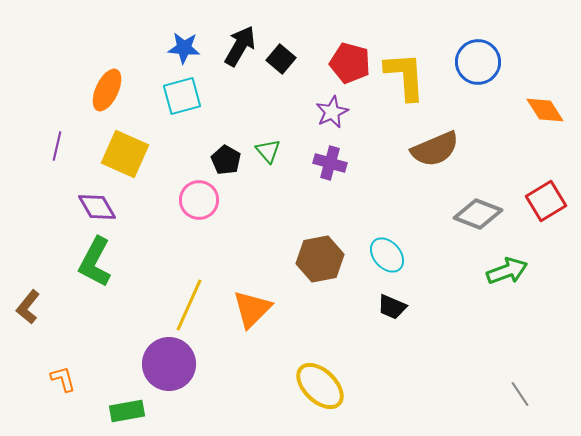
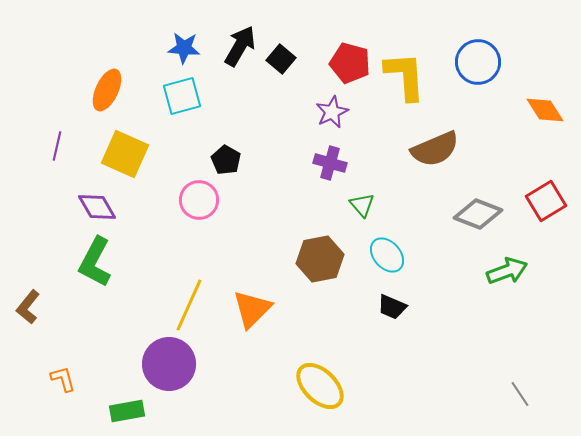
green triangle: moved 94 px right, 54 px down
